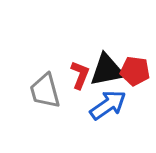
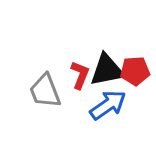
red pentagon: rotated 12 degrees counterclockwise
gray trapezoid: rotated 6 degrees counterclockwise
